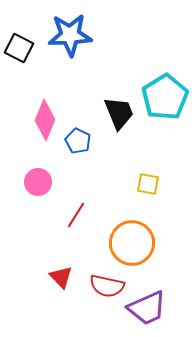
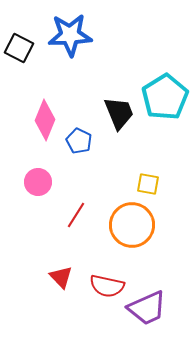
blue pentagon: moved 1 px right
orange circle: moved 18 px up
